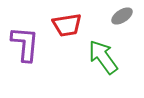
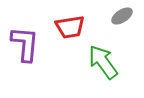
red trapezoid: moved 3 px right, 2 px down
green arrow: moved 5 px down
